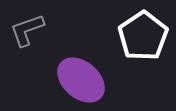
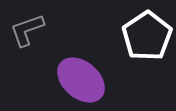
white pentagon: moved 4 px right
